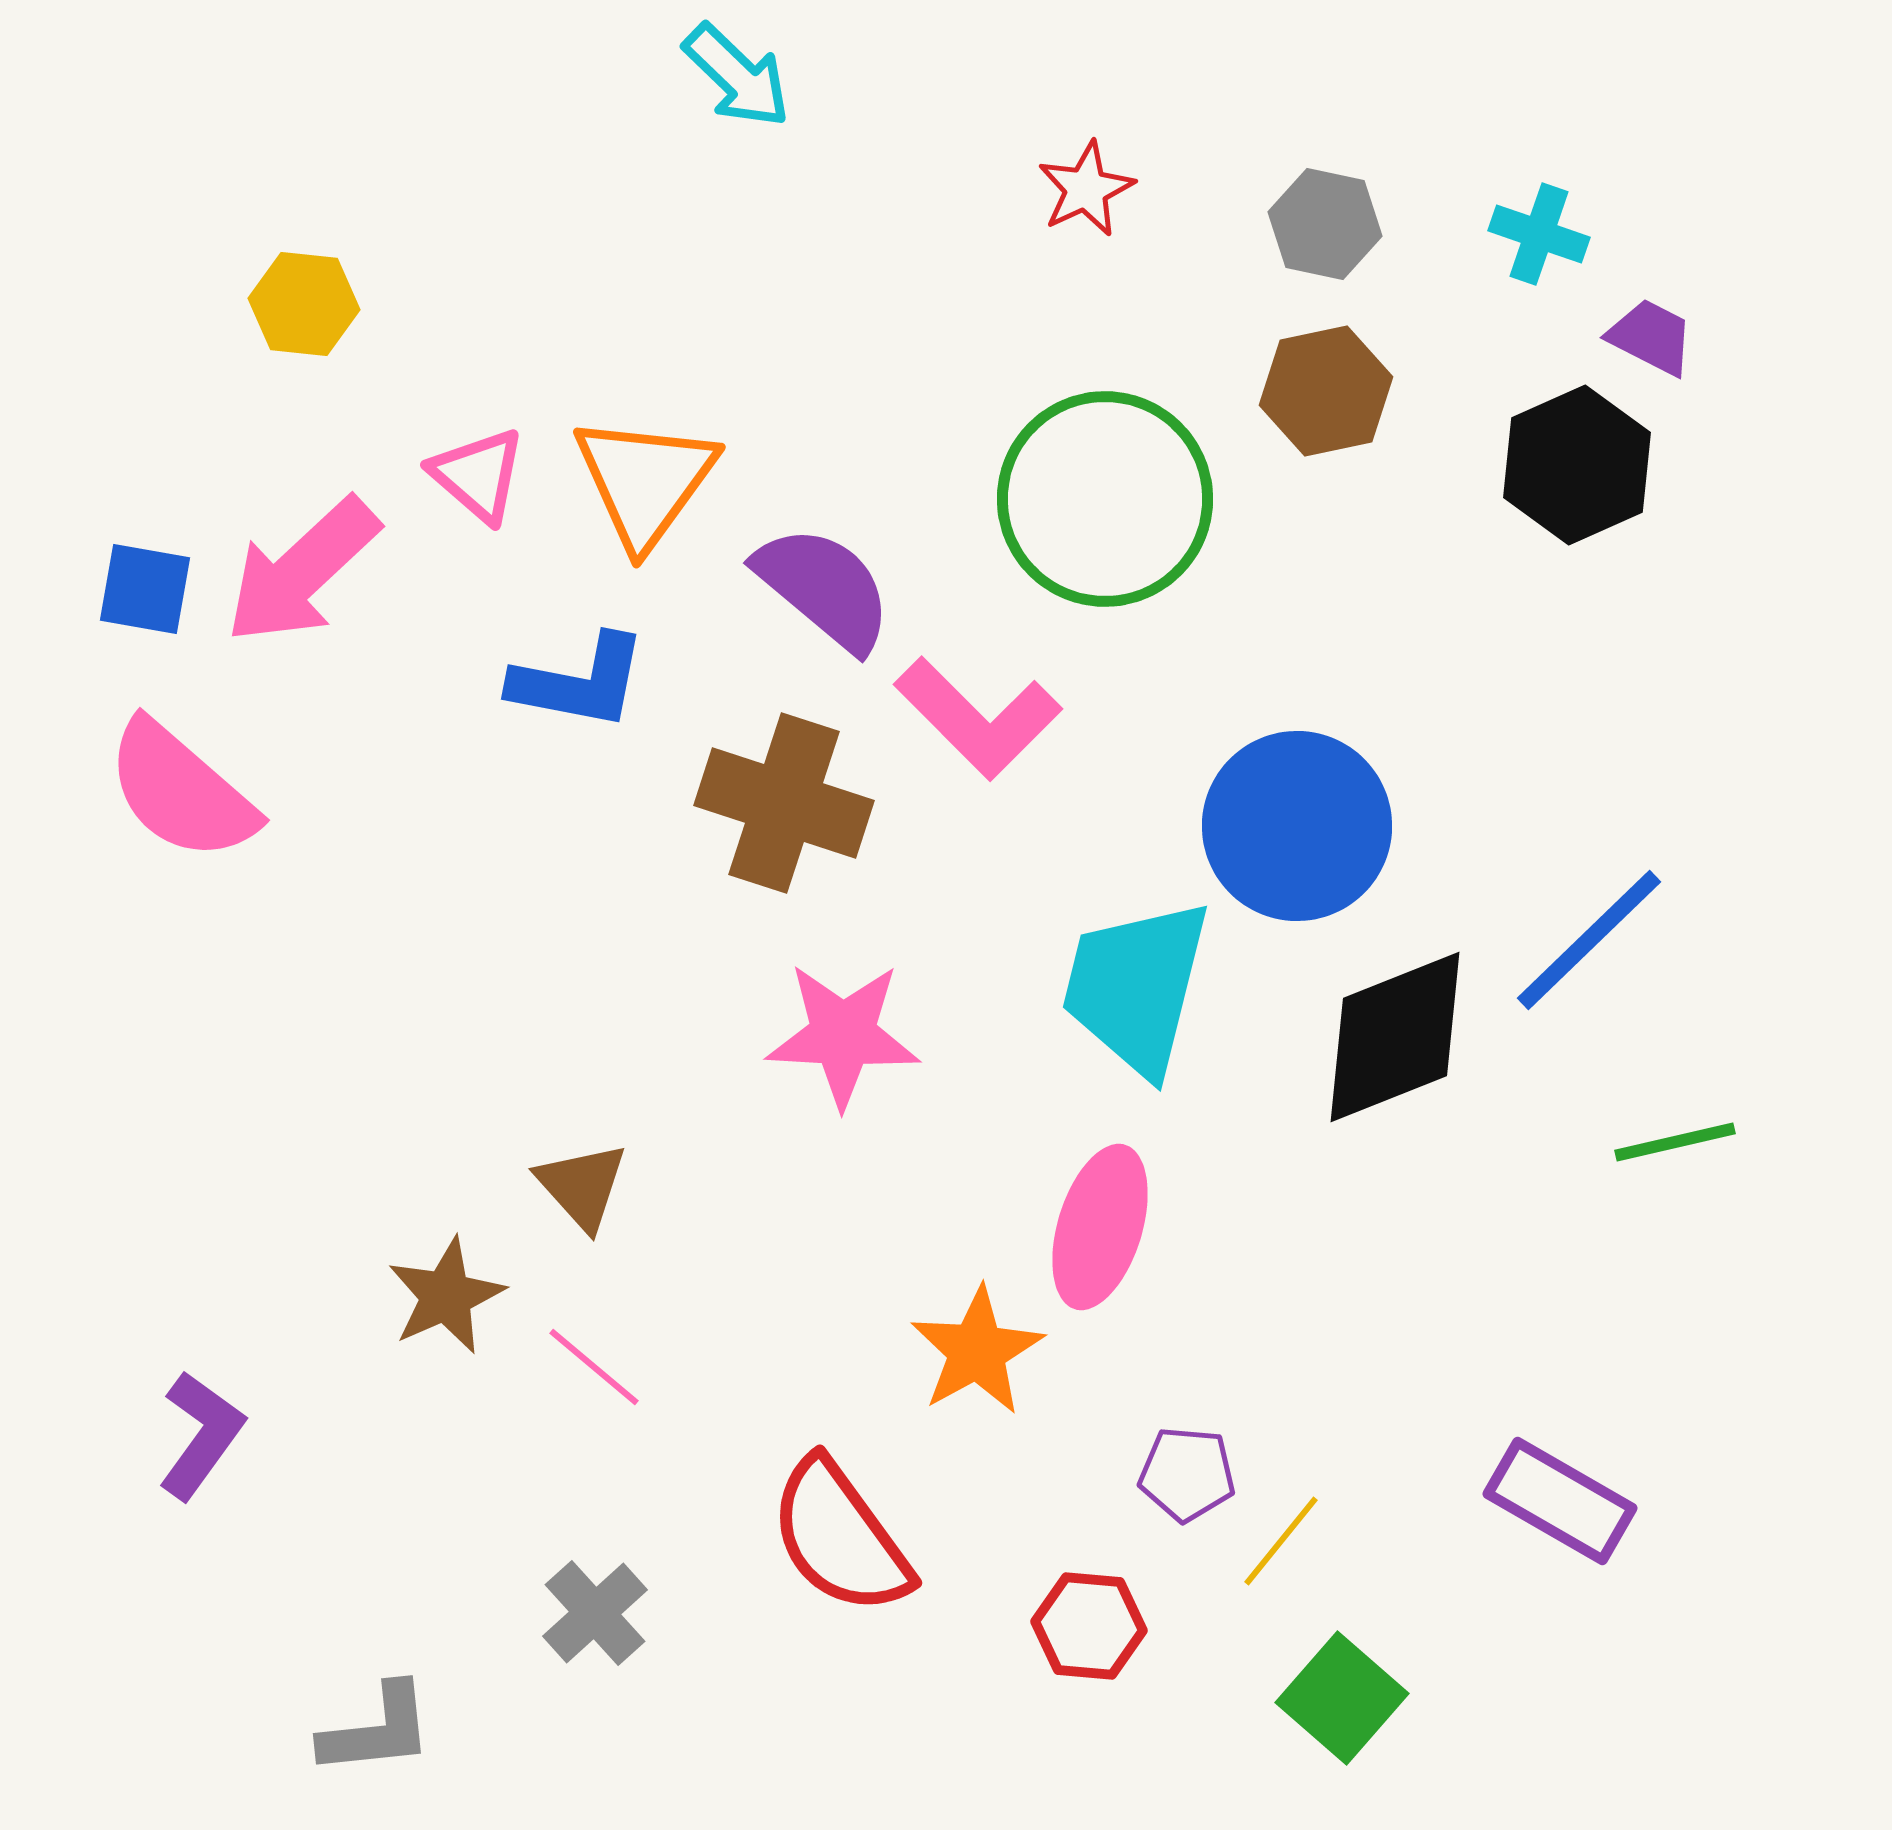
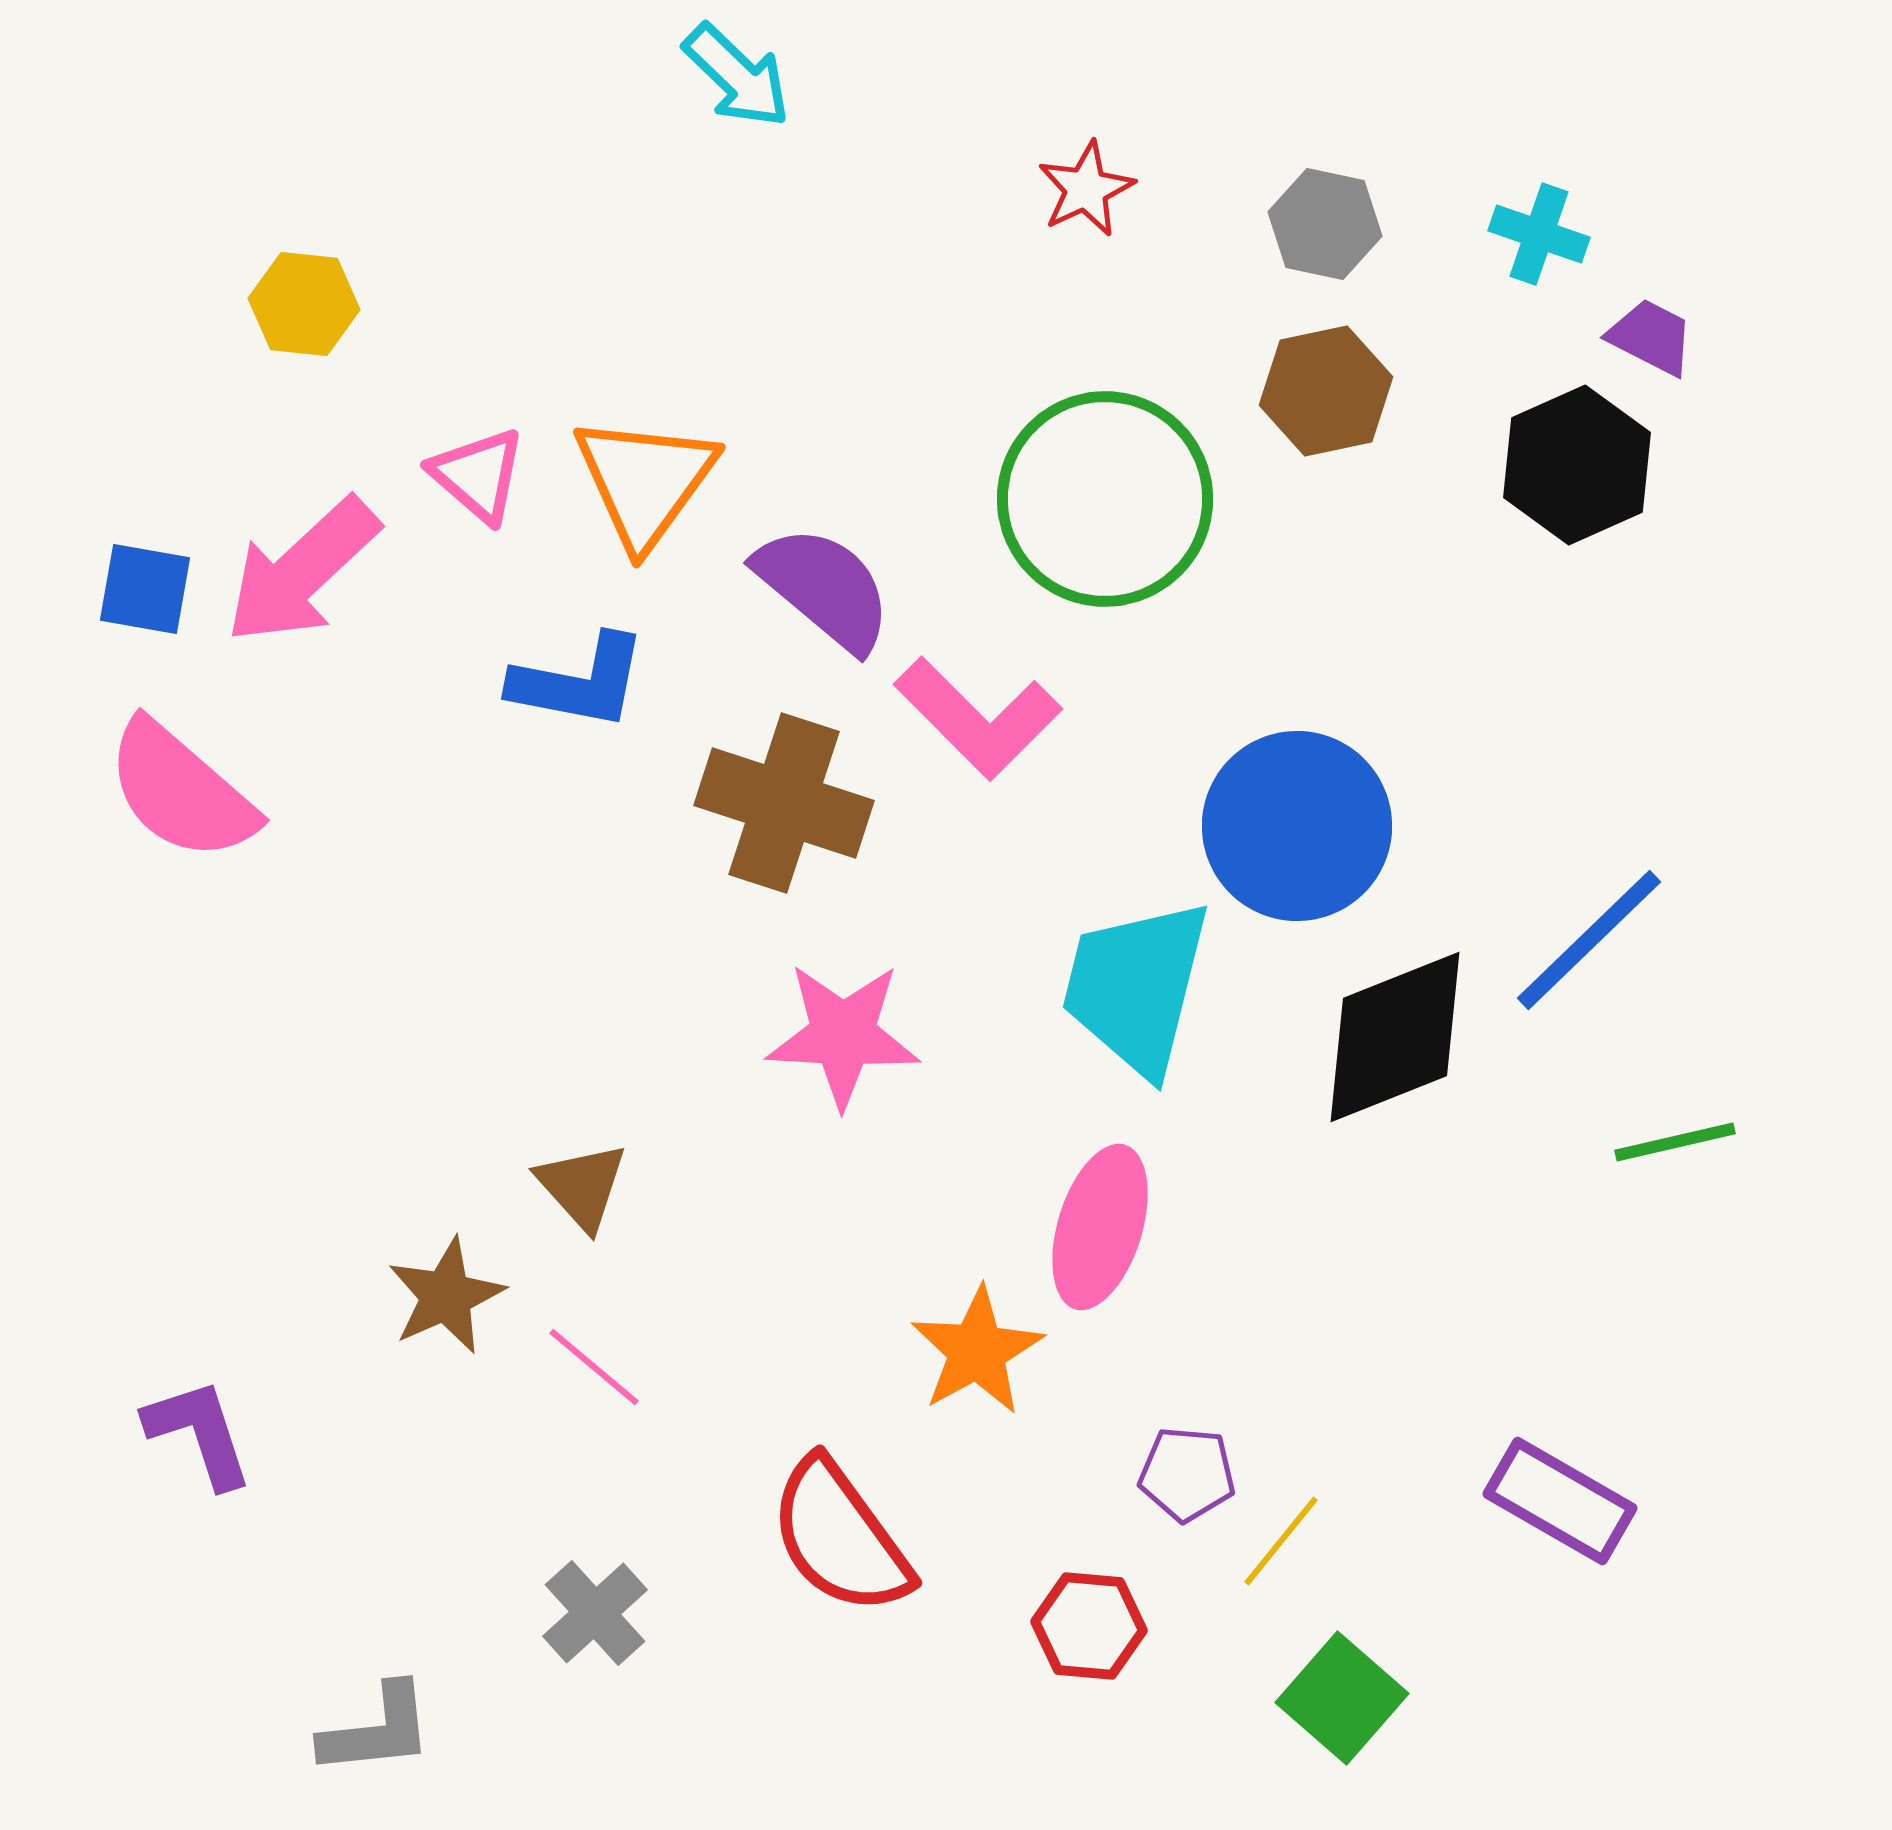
purple L-shape: moved 2 px left, 2 px up; rotated 54 degrees counterclockwise
